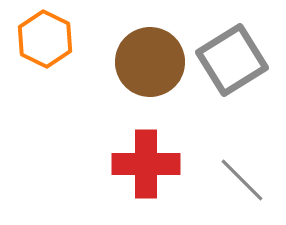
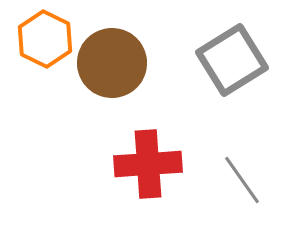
brown circle: moved 38 px left, 1 px down
red cross: moved 2 px right; rotated 4 degrees counterclockwise
gray line: rotated 10 degrees clockwise
